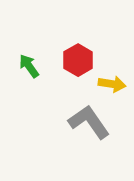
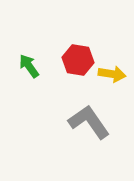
red hexagon: rotated 20 degrees counterclockwise
yellow arrow: moved 10 px up
